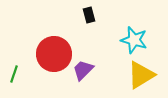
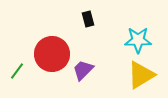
black rectangle: moved 1 px left, 4 px down
cyan star: moved 4 px right; rotated 16 degrees counterclockwise
red circle: moved 2 px left
green line: moved 3 px right, 3 px up; rotated 18 degrees clockwise
